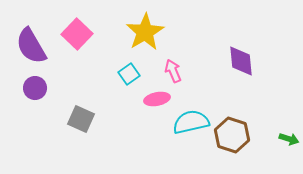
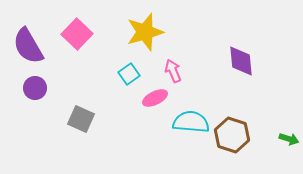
yellow star: rotated 15 degrees clockwise
purple semicircle: moved 3 px left
pink ellipse: moved 2 px left, 1 px up; rotated 15 degrees counterclockwise
cyan semicircle: rotated 18 degrees clockwise
